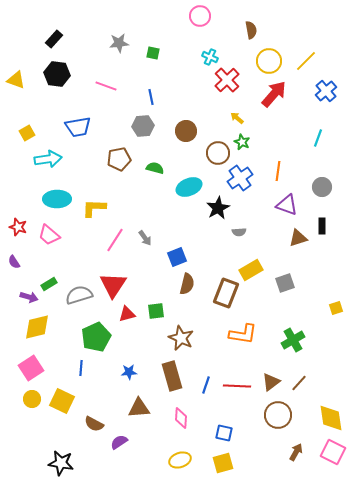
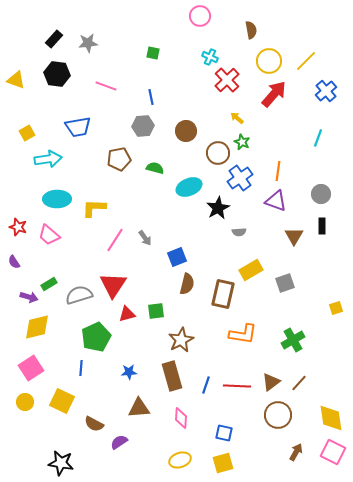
gray star at (119, 43): moved 31 px left
gray circle at (322, 187): moved 1 px left, 7 px down
purple triangle at (287, 205): moved 11 px left, 4 px up
brown triangle at (298, 238): moved 4 px left, 2 px up; rotated 42 degrees counterclockwise
brown rectangle at (226, 293): moved 3 px left, 1 px down; rotated 8 degrees counterclockwise
brown star at (181, 338): moved 2 px down; rotated 20 degrees clockwise
yellow circle at (32, 399): moved 7 px left, 3 px down
